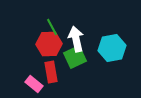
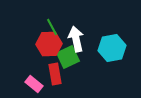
green square: moved 7 px left
red rectangle: moved 4 px right, 2 px down
